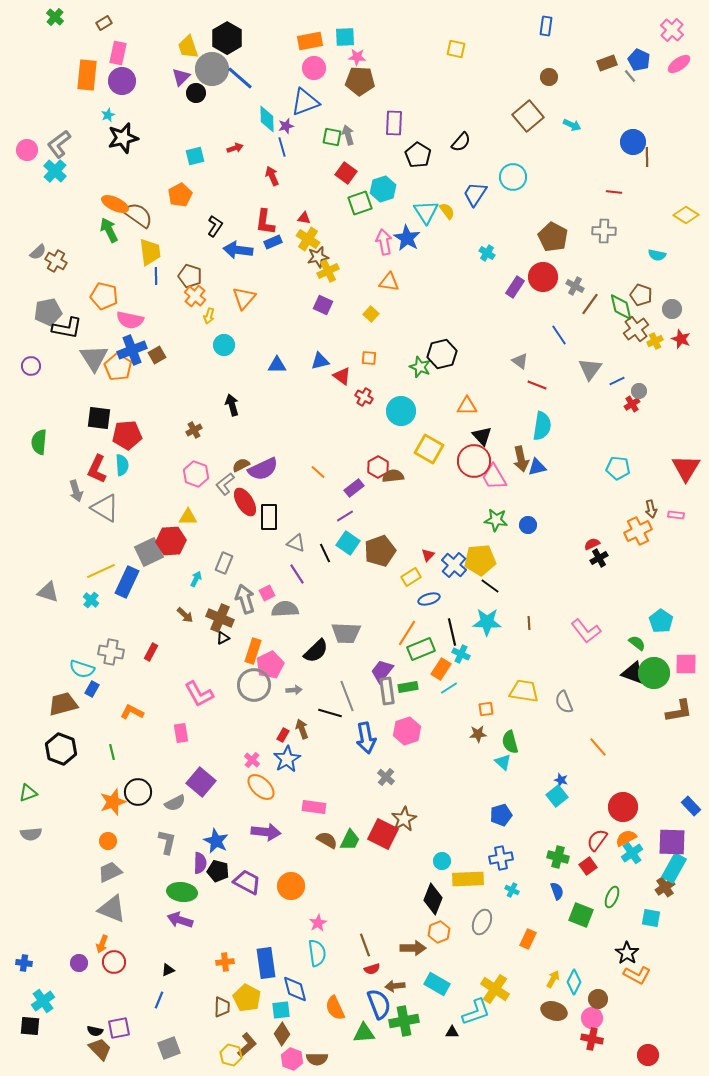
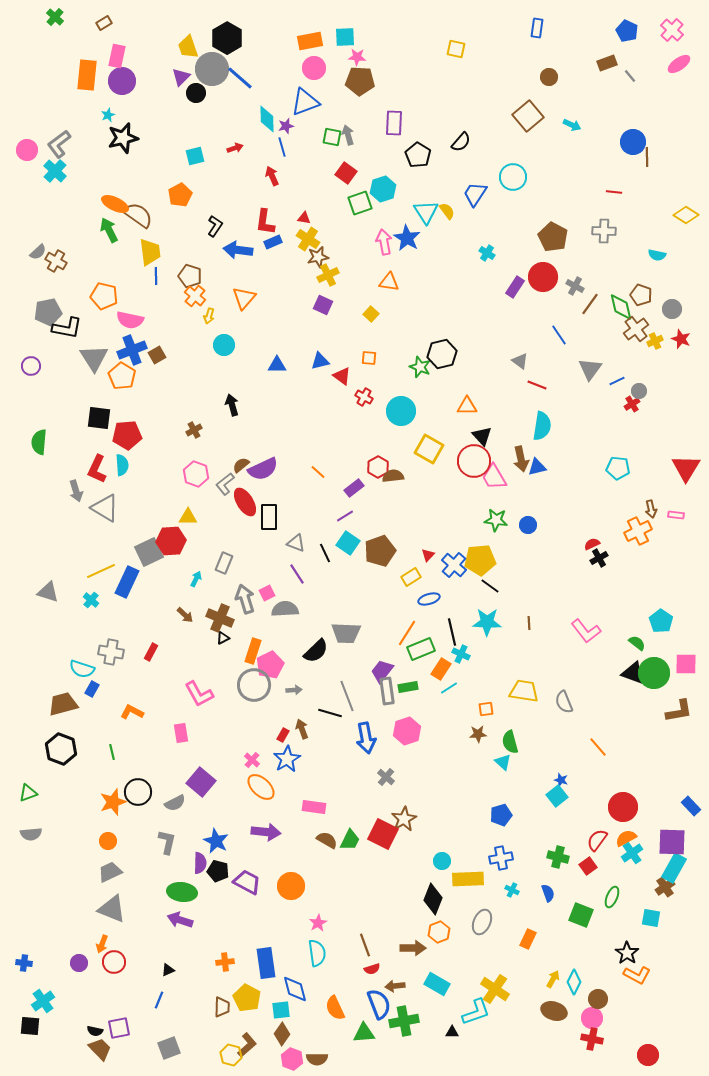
blue rectangle at (546, 26): moved 9 px left, 2 px down
pink rectangle at (118, 53): moved 1 px left, 3 px down
blue pentagon at (639, 60): moved 12 px left, 29 px up
yellow cross at (328, 271): moved 4 px down
orange pentagon at (118, 367): moved 4 px right, 9 px down
brown semicircle at (241, 465): rotated 12 degrees counterclockwise
blue semicircle at (557, 891): moved 9 px left, 2 px down
